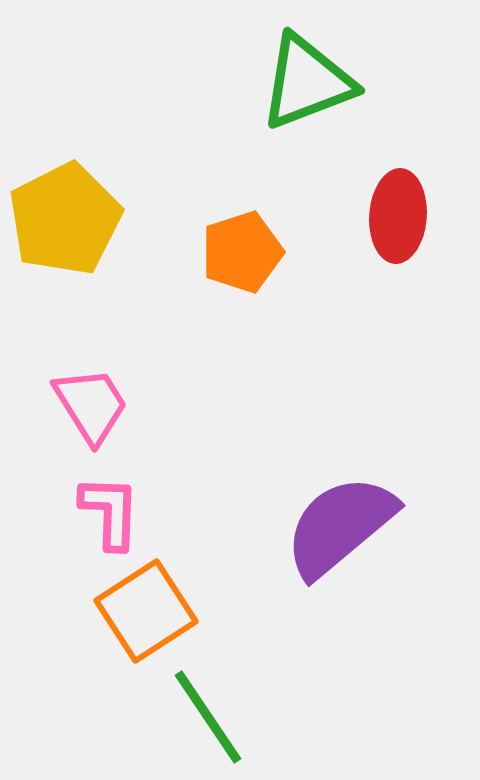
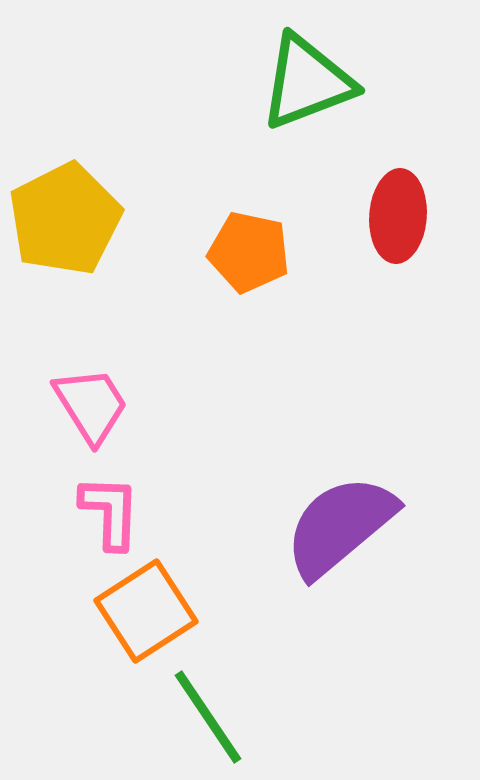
orange pentagon: moved 7 px right; rotated 30 degrees clockwise
